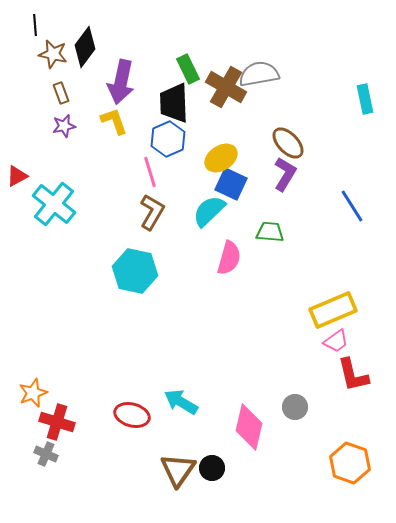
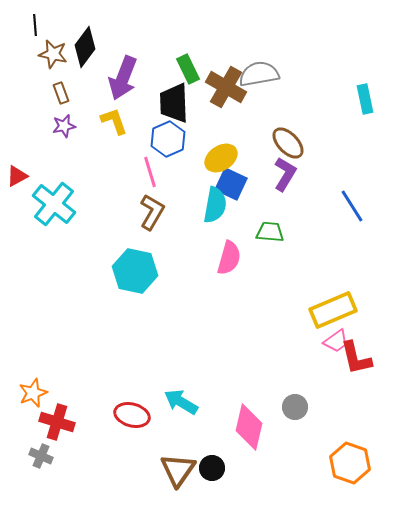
purple arrow: moved 2 px right, 4 px up; rotated 9 degrees clockwise
cyan semicircle: moved 6 px right, 6 px up; rotated 144 degrees clockwise
red L-shape: moved 3 px right, 17 px up
gray cross: moved 5 px left, 2 px down
